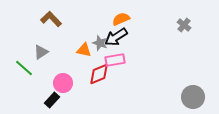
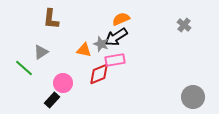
brown L-shape: rotated 130 degrees counterclockwise
gray star: moved 1 px right, 1 px down
